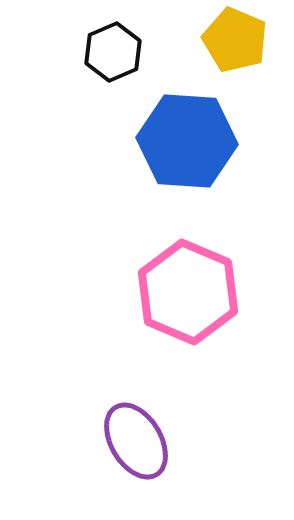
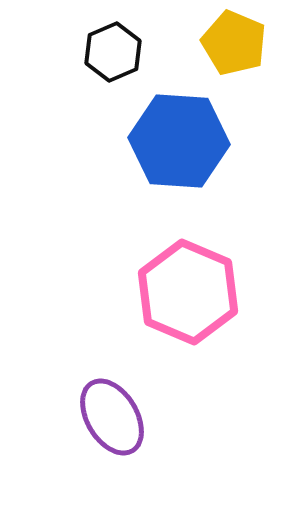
yellow pentagon: moved 1 px left, 3 px down
blue hexagon: moved 8 px left
purple ellipse: moved 24 px left, 24 px up
